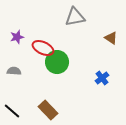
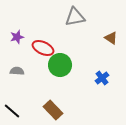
green circle: moved 3 px right, 3 px down
gray semicircle: moved 3 px right
brown rectangle: moved 5 px right
